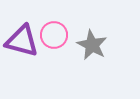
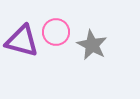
pink circle: moved 2 px right, 3 px up
